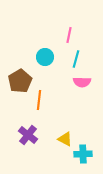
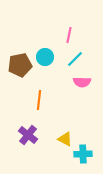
cyan line: moved 1 px left; rotated 30 degrees clockwise
brown pentagon: moved 16 px up; rotated 20 degrees clockwise
